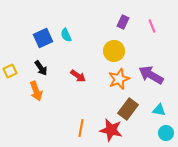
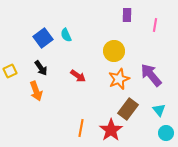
purple rectangle: moved 4 px right, 7 px up; rotated 24 degrees counterclockwise
pink line: moved 3 px right, 1 px up; rotated 32 degrees clockwise
blue square: rotated 12 degrees counterclockwise
purple arrow: rotated 20 degrees clockwise
cyan triangle: rotated 40 degrees clockwise
red star: rotated 25 degrees clockwise
